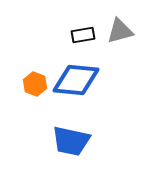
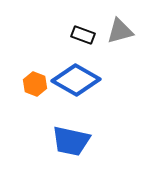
black rectangle: rotated 30 degrees clockwise
blue diamond: rotated 24 degrees clockwise
